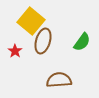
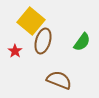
brown semicircle: rotated 25 degrees clockwise
